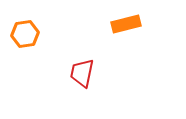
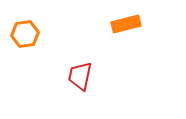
red trapezoid: moved 2 px left, 3 px down
